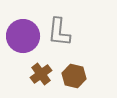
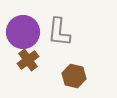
purple circle: moved 4 px up
brown cross: moved 13 px left, 14 px up
